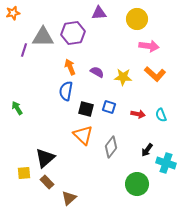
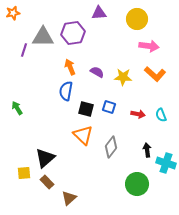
black arrow: rotated 136 degrees clockwise
